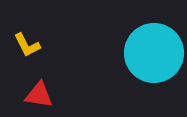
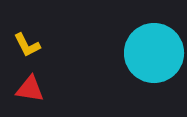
red triangle: moved 9 px left, 6 px up
